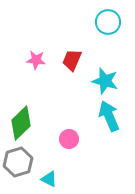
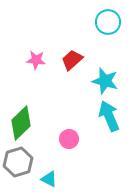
red trapezoid: rotated 25 degrees clockwise
